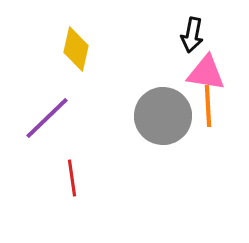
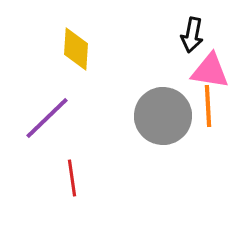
yellow diamond: rotated 9 degrees counterclockwise
pink triangle: moved 4 px right, 2 px up
